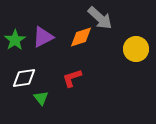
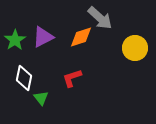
yellow circle: moved 1 px left, 1 px up
white diamond: rotated 70 degrees counterclockwise
